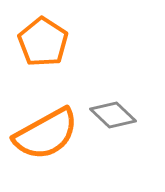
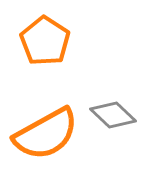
orange pentagon: moved 2 px right, 1 px up
